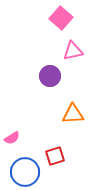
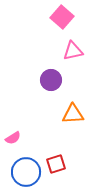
pink square: moved 1 px right, 1 px up
purple circle: moved 1 px right, 4 px down
pink semicircle: moved 1 px right
red square: moved 1 px right, 8 px down
blue circle: moved 1 px right
